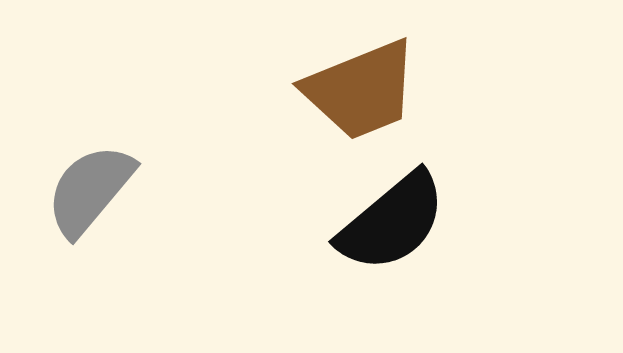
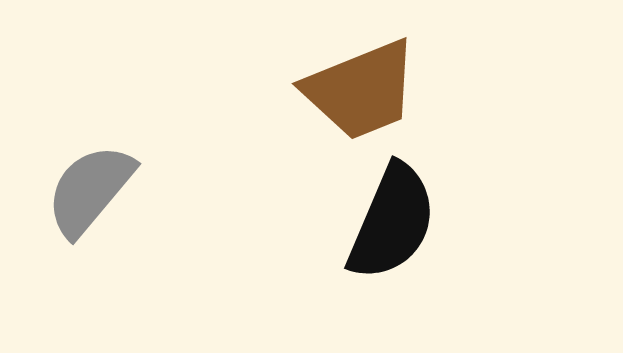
black semicircle: rotated 27 degrees counterclockwise
